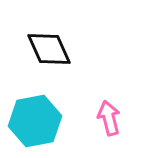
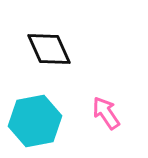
pink arrow: moved 3 px left, 5 px up; rotated 20 degrees counterclockwise
